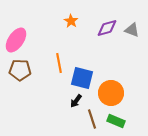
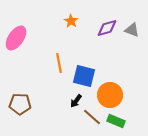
pink ellipse: moved 2 px up
brown pentagon: moved 34 px down
blue square: moved 2 px right, 2 px up
orange circle: moved 1 px left, 2 px down
brown line: moved 2 px up; rotated 30 degrees counterclockwise
